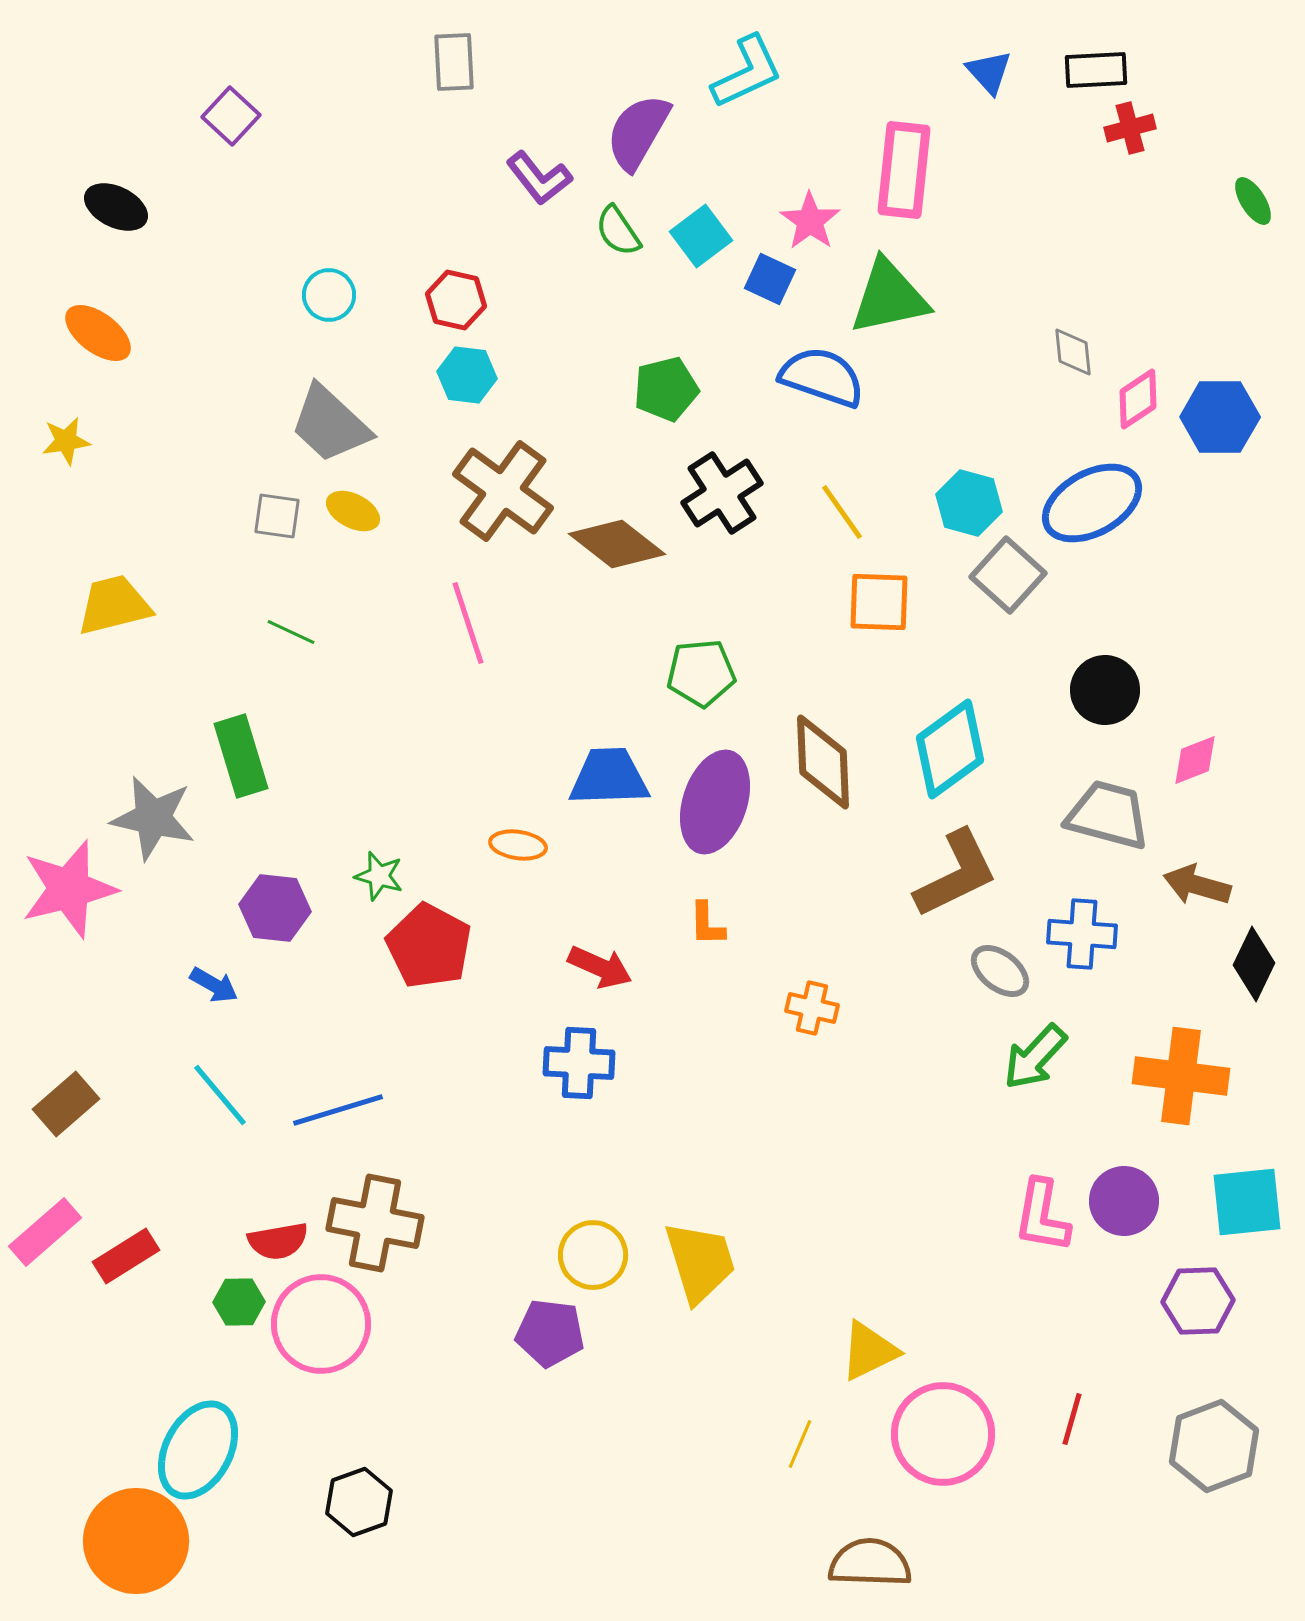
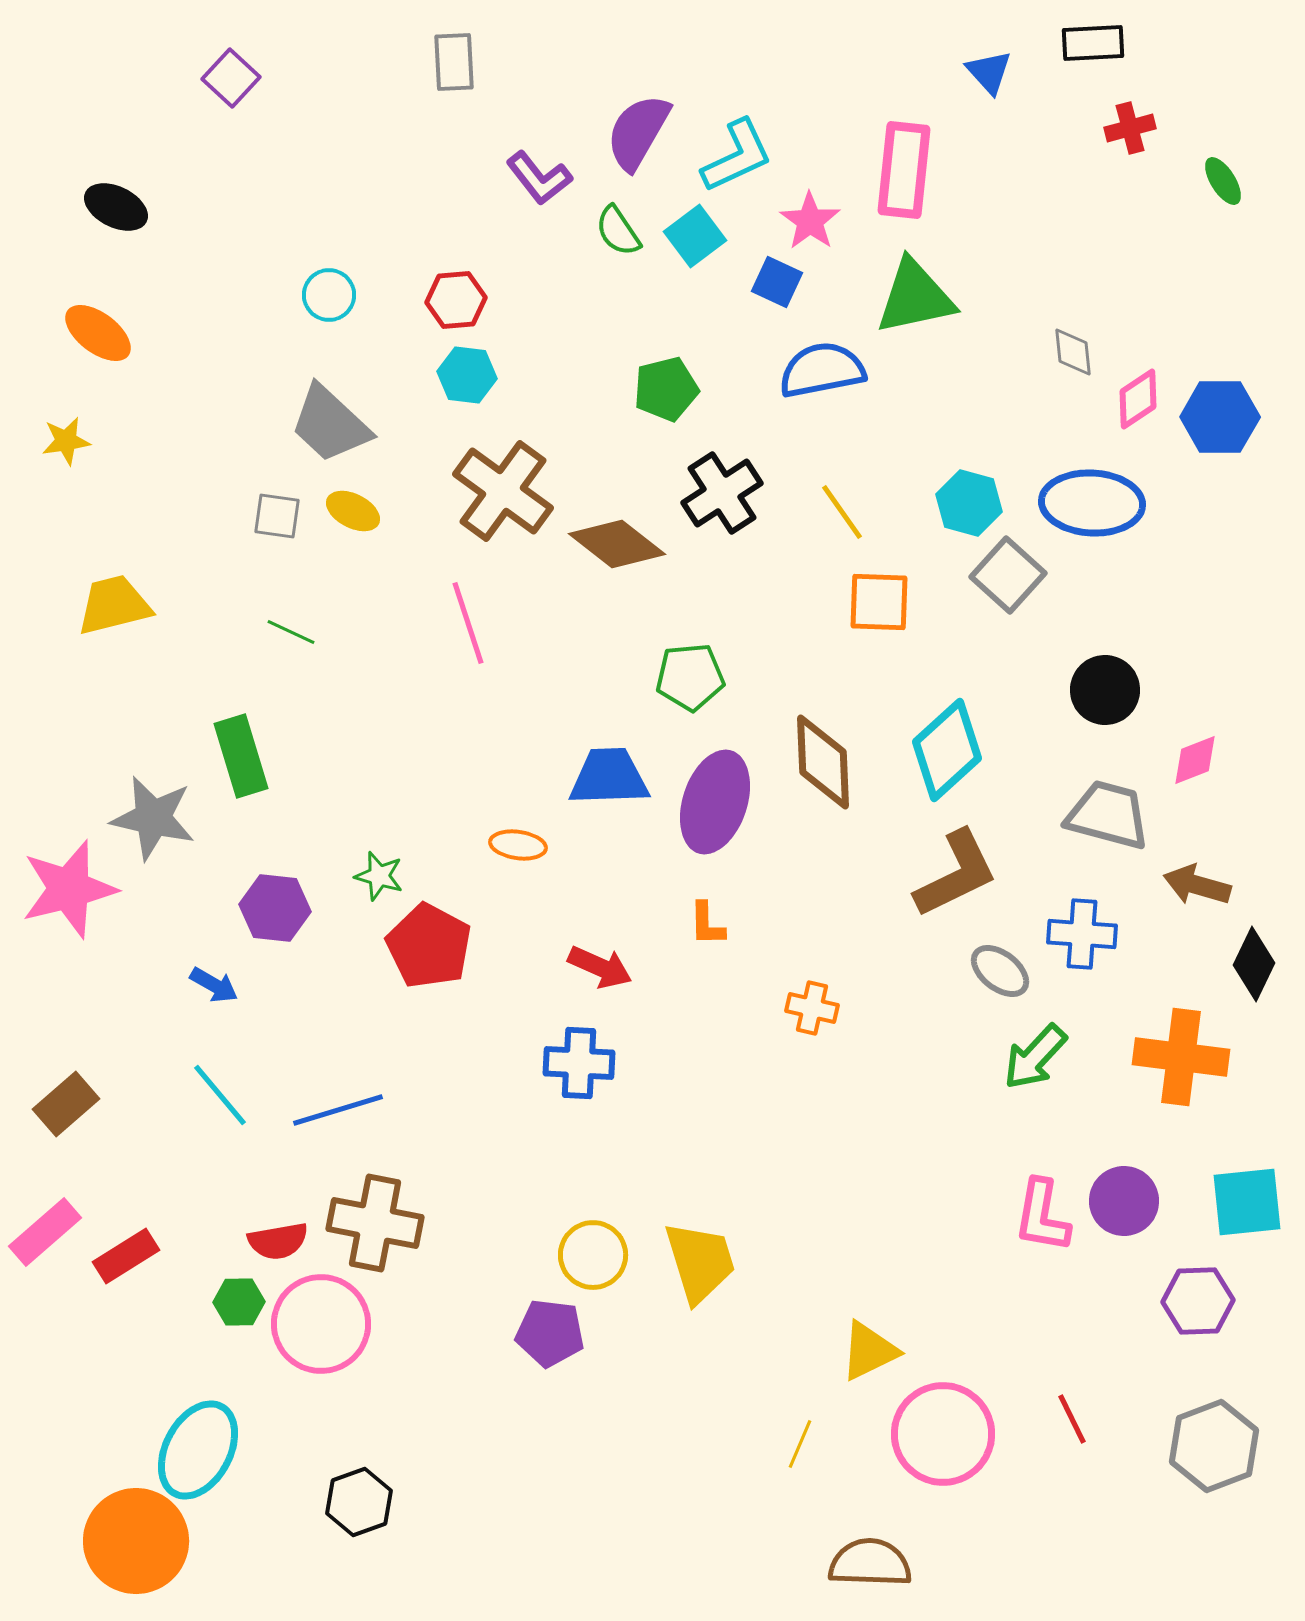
black rectangle at (1096, 70): moved 3 px left, 27 px up
cyan L-shape at (747, 72): moved 10 px left, 84 px down
purple square at (231, 116): moved 38 px up
green ellipse at (1253, 201): moved 30 px left, 20 px up
cyan square at (701, 236): moved 6 px left
blue square at (770, 279): moved 7 px right, 3 px down
green triangle at (889, 297): moved 26 px right
red hexagon at (456, 300): rotated 18 degrees counterclockwise
blue semicircle at (822, 377): moved 7 px up; rotated 30 degrees counterclockwise
blue ellipse at (1092, 503): rotated 32 degrees clockwise
green pentagon at (701, 673): moved 11 px left, 4 px down
cyan diamond at (950, 749): moved 3 px left, 1 px down; rotated 6 degrees counterclockwise
orange cross at (1181, 1076): moved 19 px up
red line at (1072, 1419): rotated 42 degrees counterclockwise
